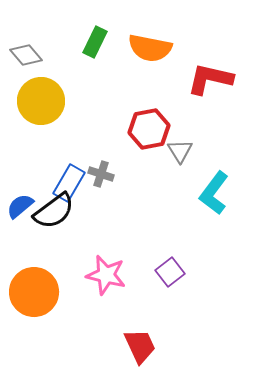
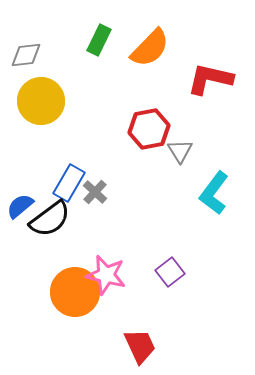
green rectangle: moved 4 px right, 2 px up
orange semicircle: rotated 57 degrees counterclockwise
gray diamond: rotated 56 degrees counterclockwise
gray cross: moved 6 px left, 18 px down; rotated 25 degrees clockwise
black semicircle: moved 4 px left, 8 px down
orange circle: moved 41 px right
